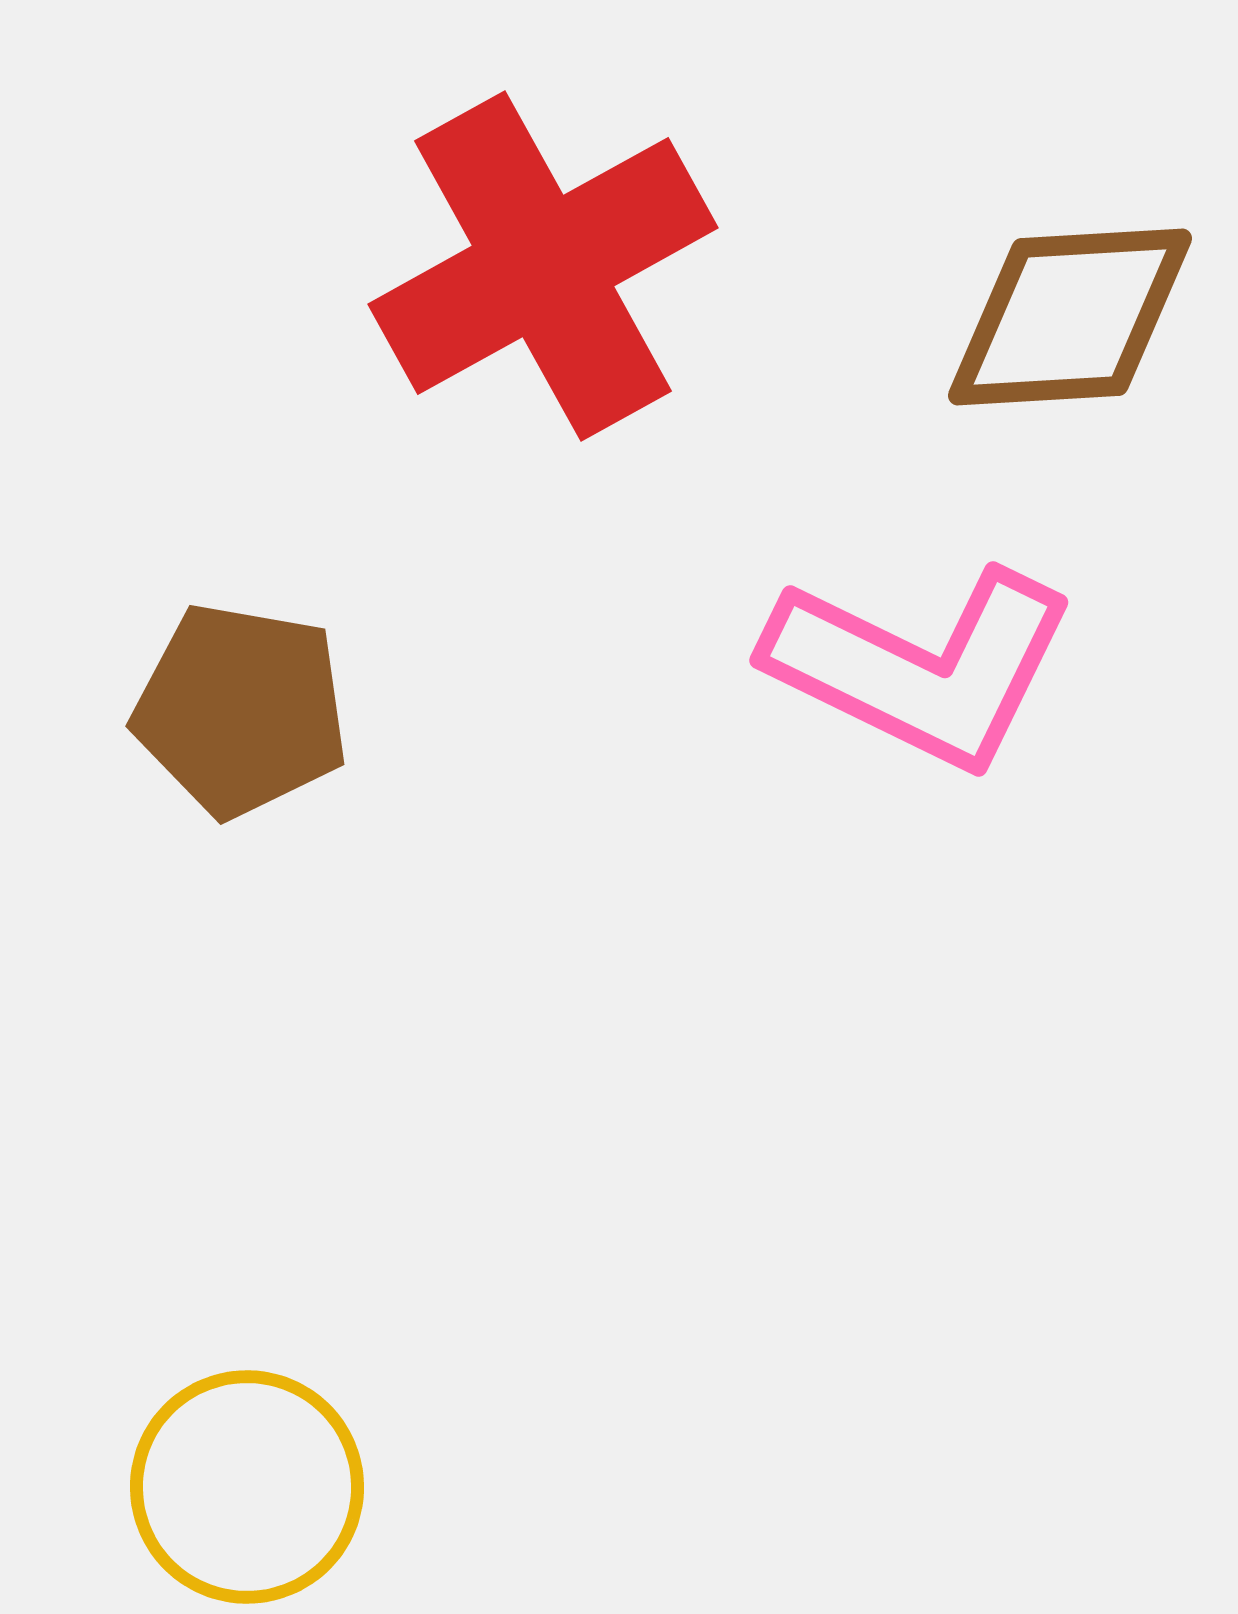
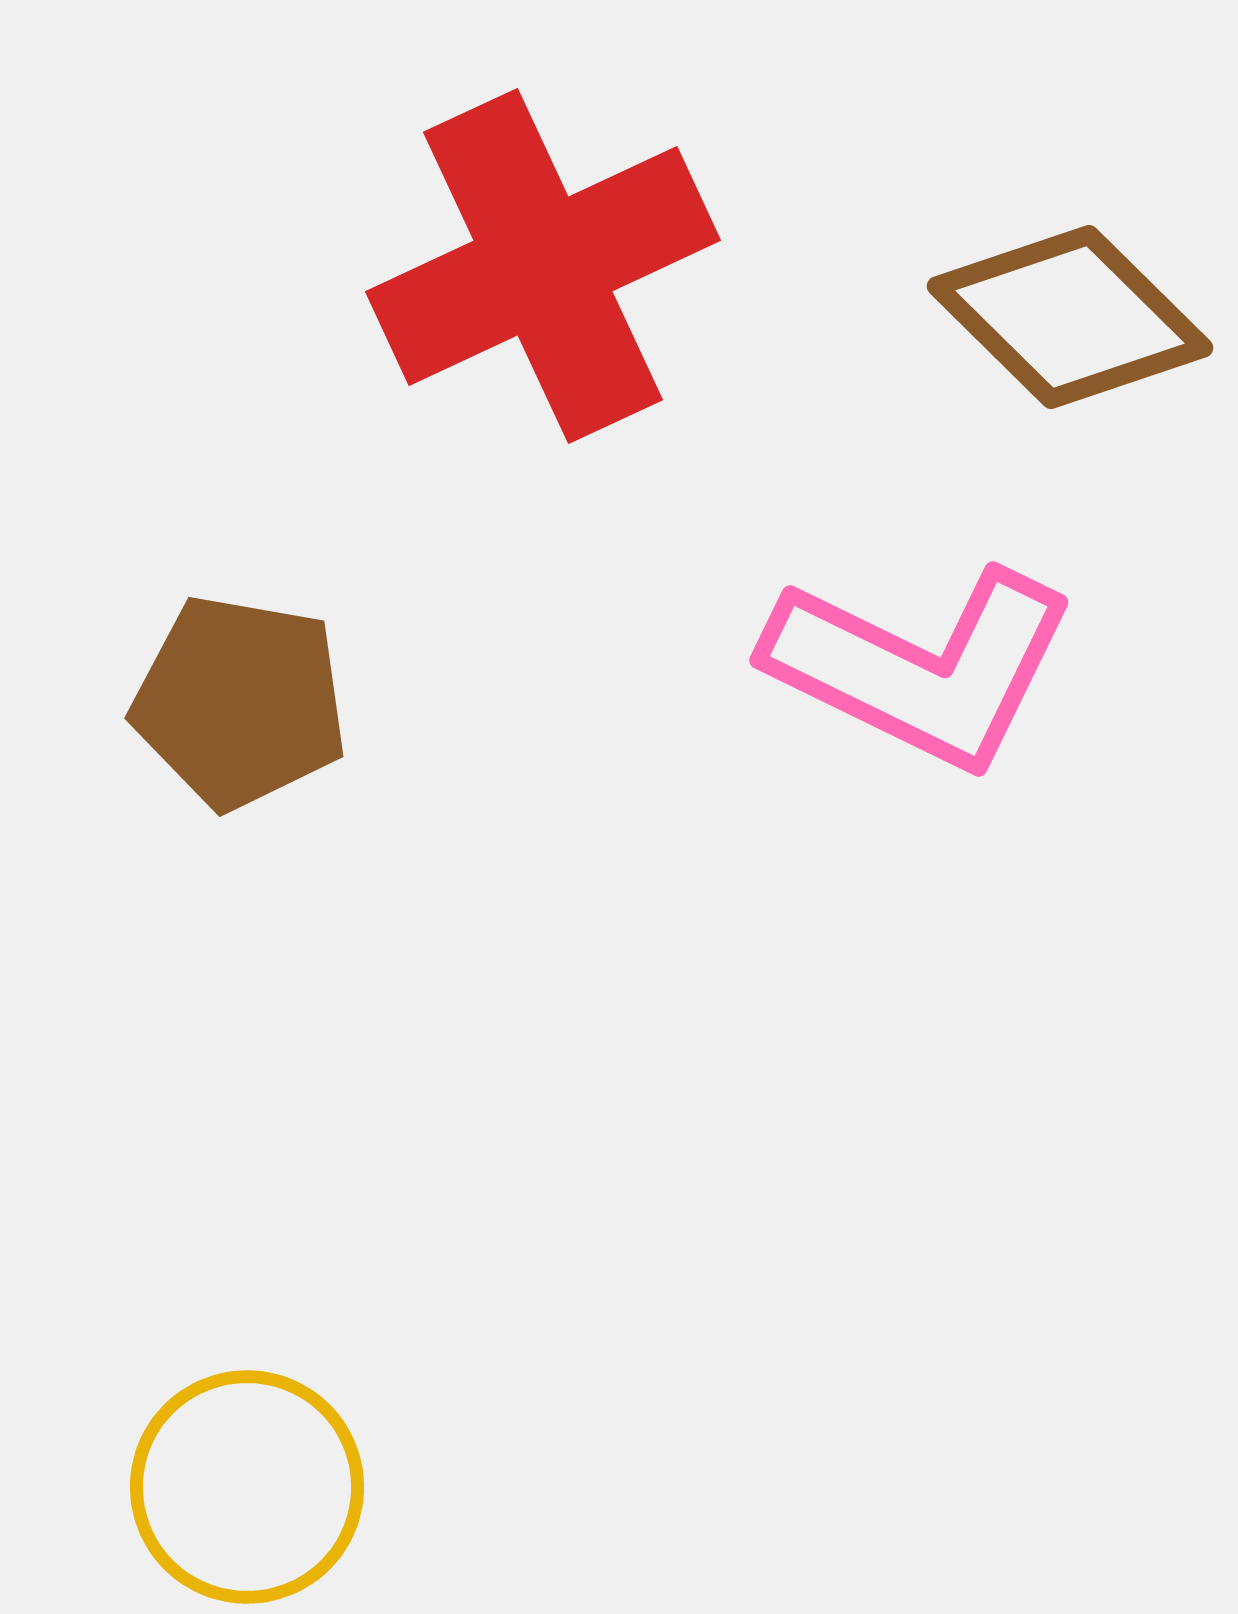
red cross: rotated 4 degrees clockwise
brown diamond: rotated 48 degrees clockwise
brown pentagon: moved 1 px left, 8 px up
